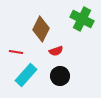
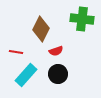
green cross: rotated 20 degrees counterclockwise
black circle: moved 2 px left, 2 px up
